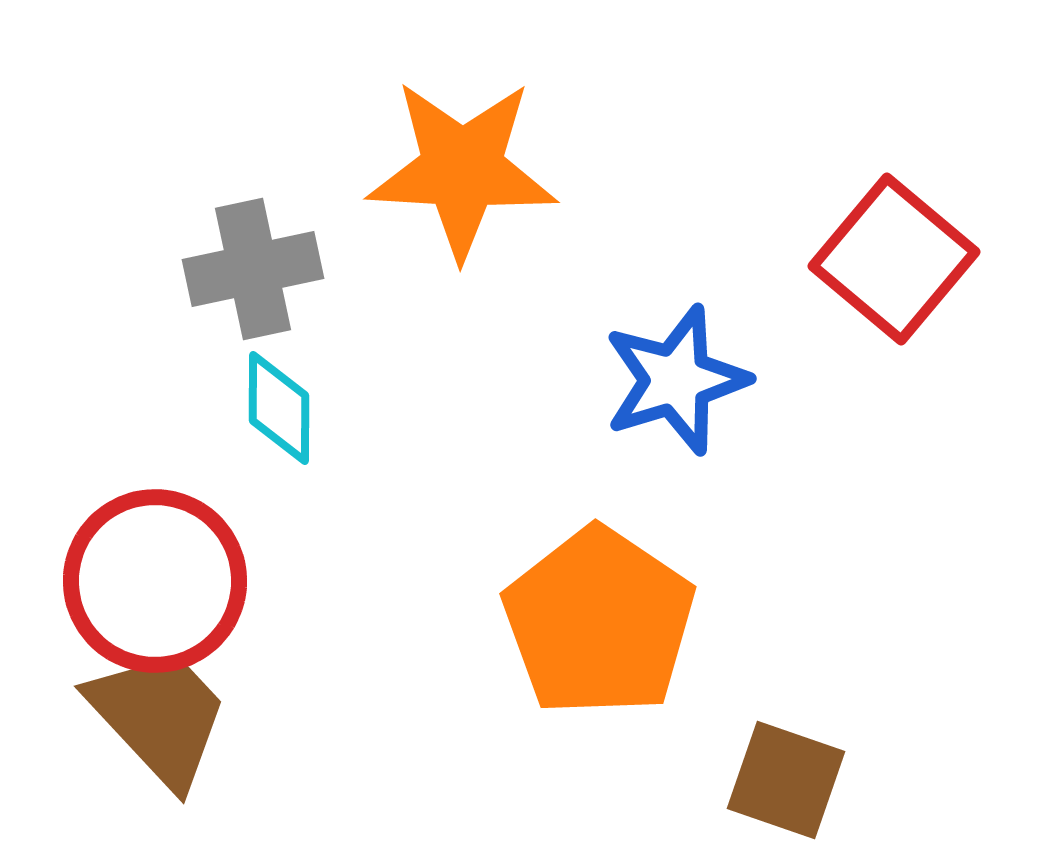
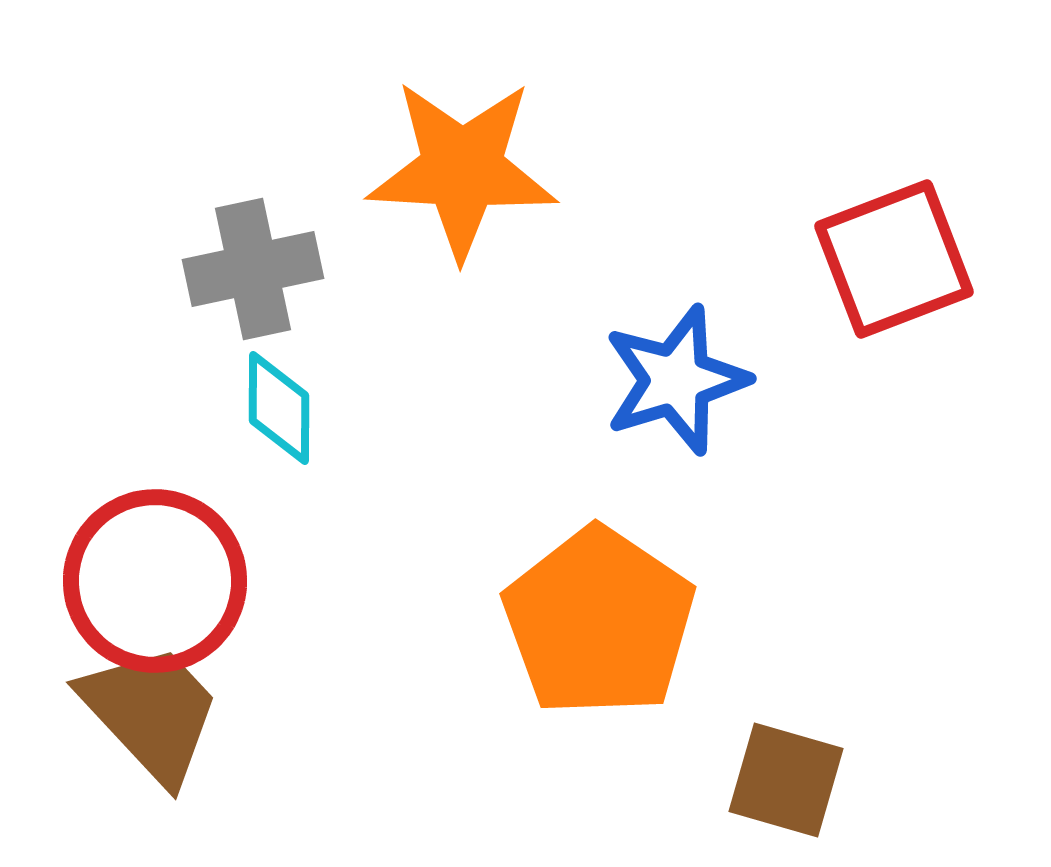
red square: rotated 29 degrees clockwise
brown trapezoid: moved 8 px left, 4 px up
brown square: rotated 3 degrees counterclockwise
